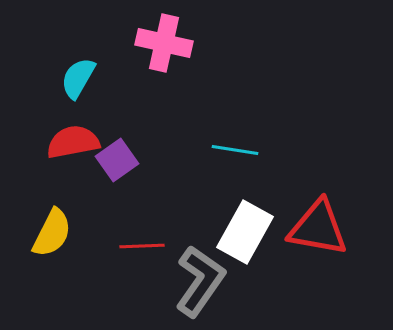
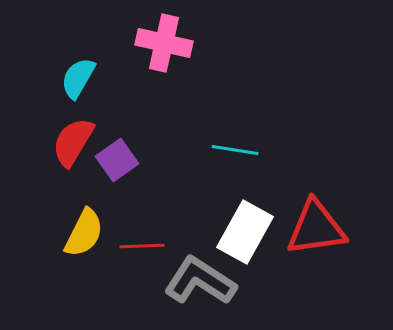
red semicircle: rotated 48 degrees counterclockwise
red triangle: moved 2 px left; rotated 18 degrees counterclockwise
yellow semicircle: moved 32 px right
gray L-shape: rotated 92 degrees counterclockwise
